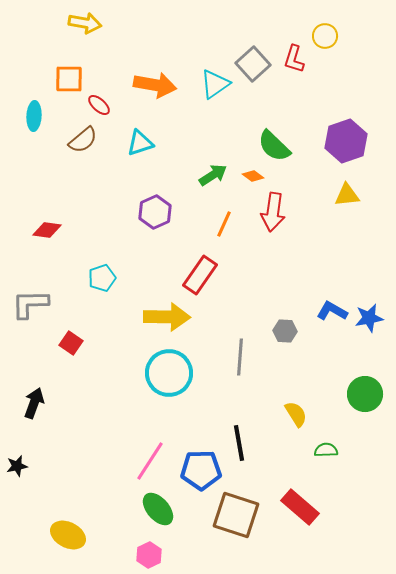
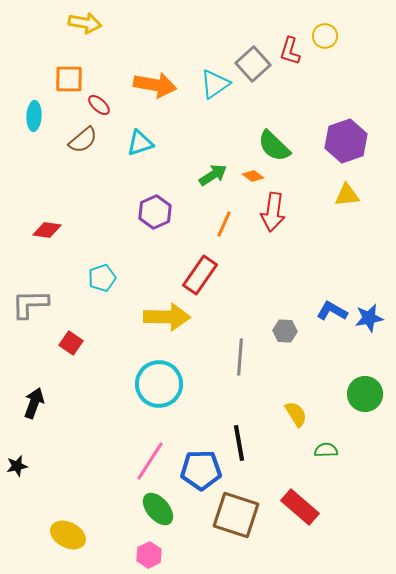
red L-shape at (294, 59): moved 4 px left, 8 px up
cyan circle at (169, 373): moved 10 px left, 11 px down
